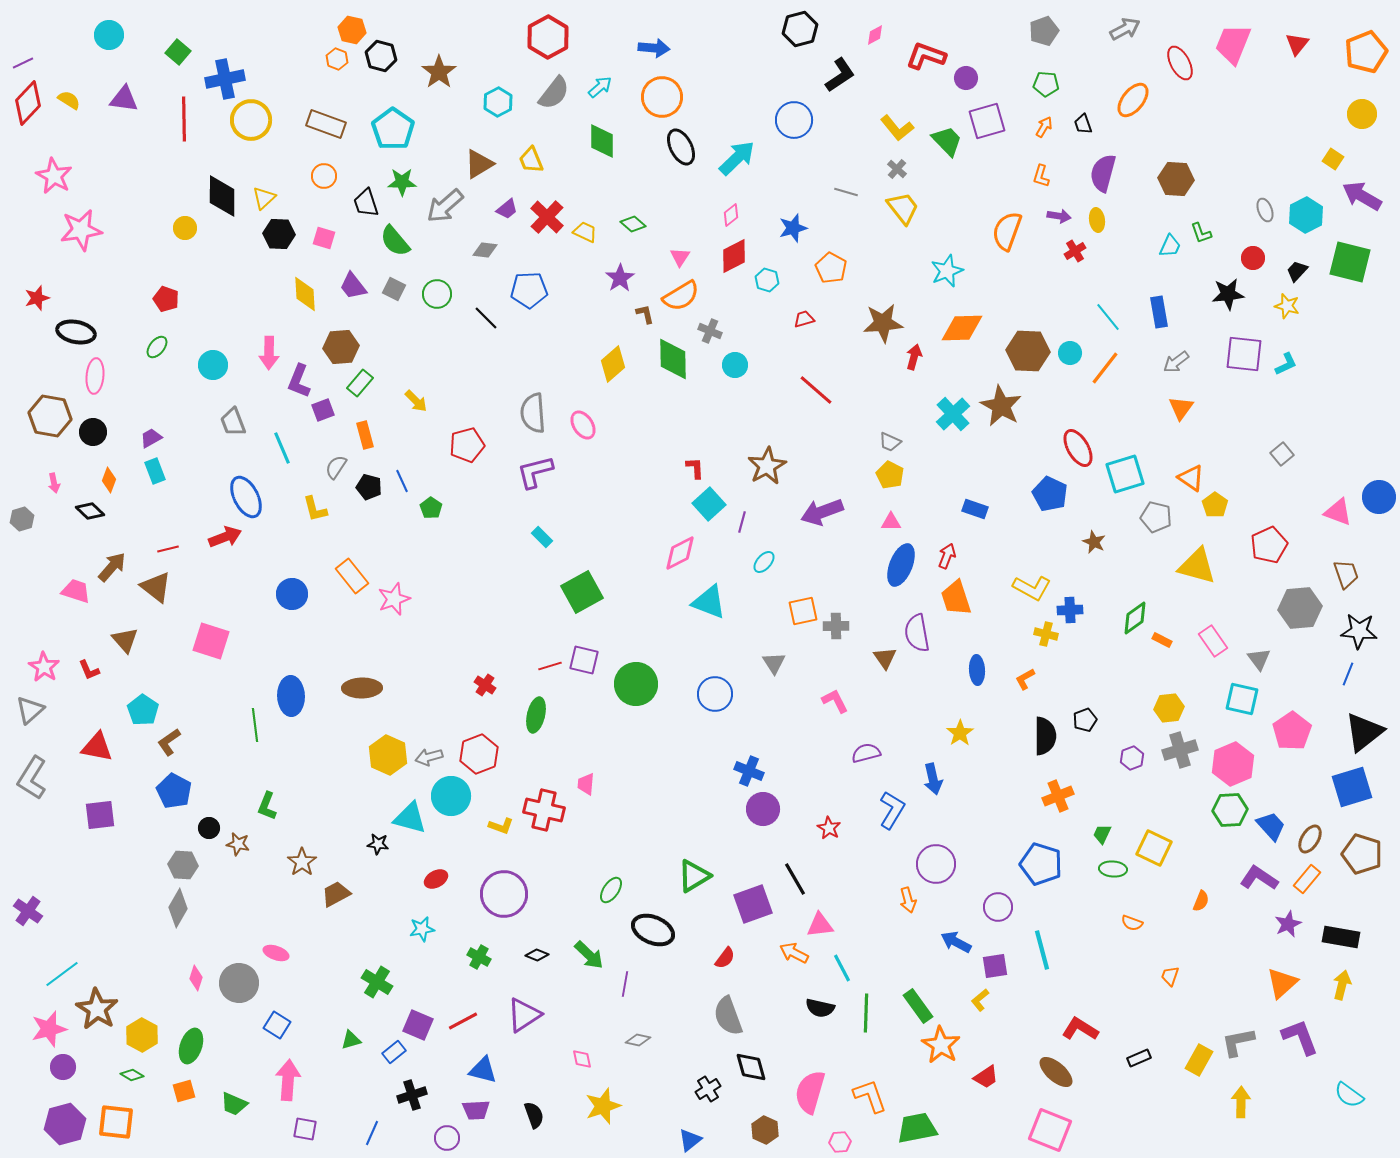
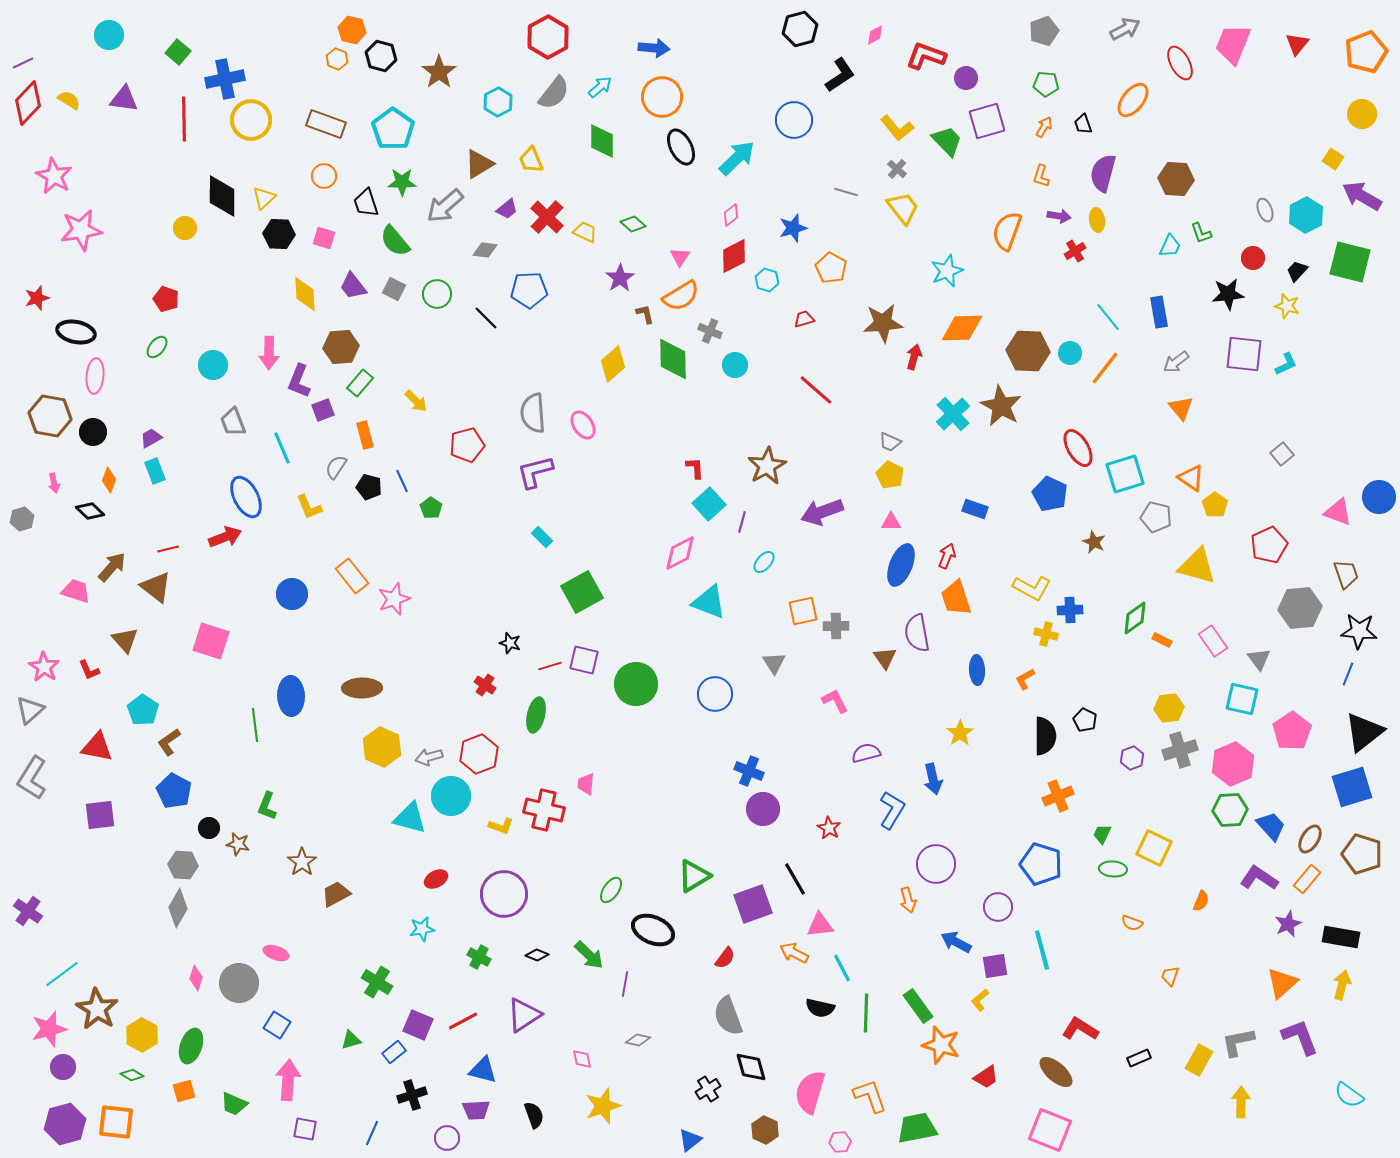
orange triangle at (1181, 408): rotated 16 degrees counterclockwise
yellow L-shape at (315, 509): moved 6 px left, 2 px up; rotated 8 degrees counterclockwise
black pentagon at (1085, 720): rotated 25 degrees counterclockwise
yellow hexagon at (388, 755): moved 6 px left, 8 px up
black star at (378, 844): moved 132 px right, 201 px up; rotated 10 degrees clockwise
orange star at (941, 1045): rotated 15 degrees counterclockwise
